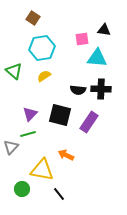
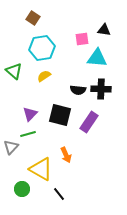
orange arrow: rotated 140 degrees counterclockwise
yellow triangle: moved 1 px left, 1 px up; rotated 20 degrees clockwise
